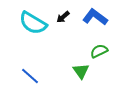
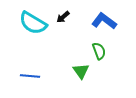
blue L-shape: moved 9 px right, 4 px down
green semicircle: rotated 96 degrees clockwise
blue line: rotated 36 degrees counterclockwise
